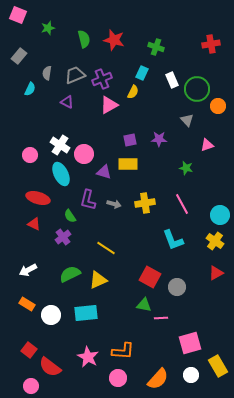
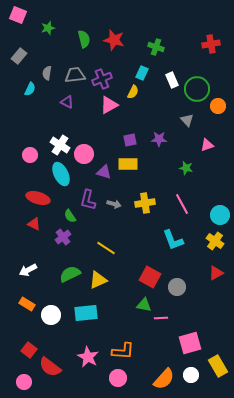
gray trapezoid at (75, 75): rotated 15 degrees clockwise
orange semicircle at (158, 379): moved 6 px right
pink circle at (31, 386): moved 7 px left, 4 px up
